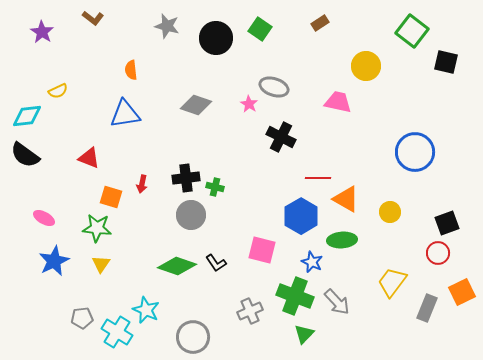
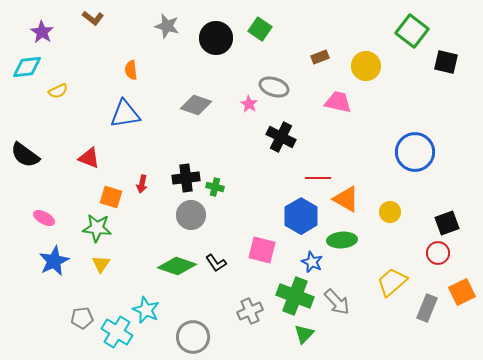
brown rectangle at (320, 23): moved 34 px down; rotated 12 degrees clockwise
cyan diamond at (27, 116): moved 49 px up
yellow trapezoid at (392, 282): rotated 12 degrees clockwise
